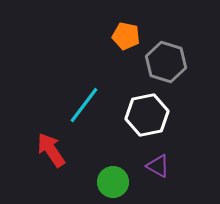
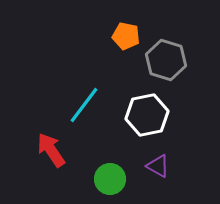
gray hexagon: moved 2 px up
green circle: moved 3 px left, 3 px up
